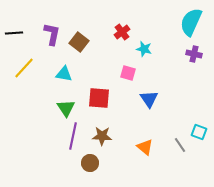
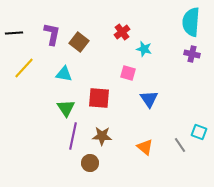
cyan semicircle: rotated 20 degrees counterclockwise
purple cross: moved 2 px left
